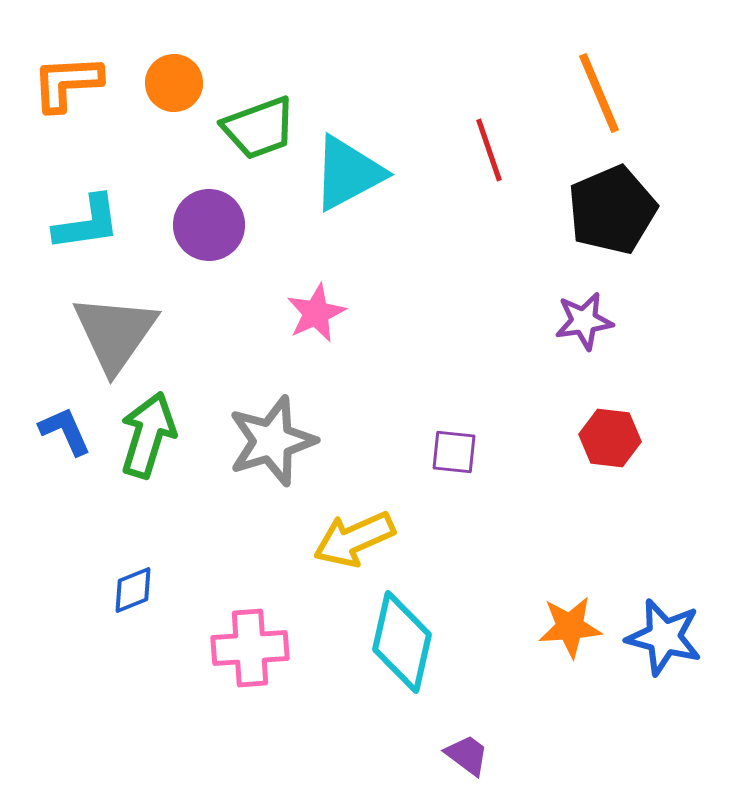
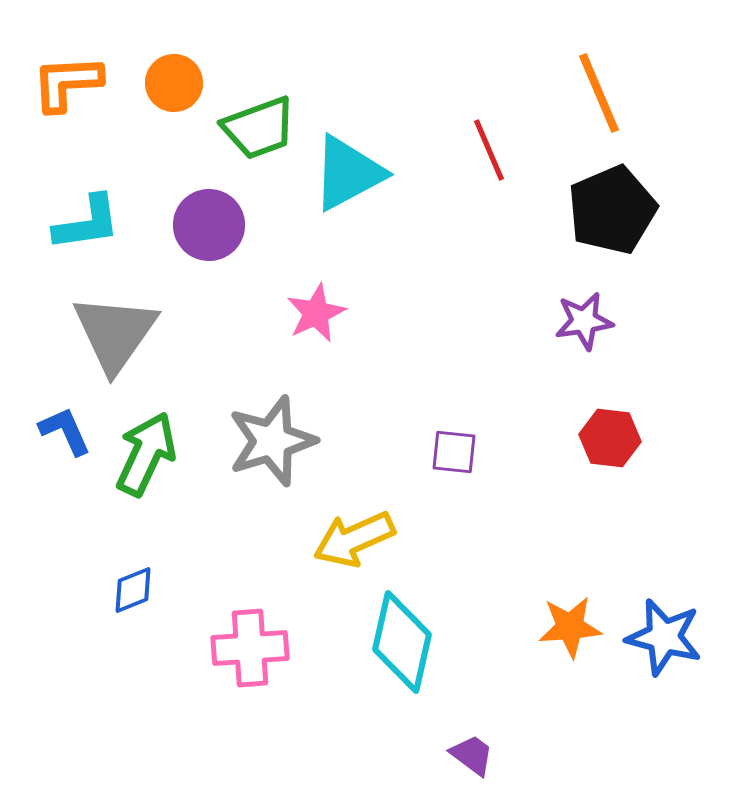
red line: rotated 4 degrees counterclockwise
green arrow: moved 2 px left, 19 px down; rotated 8 degrees clockwise
purple trapezoid: moved 5 px right
